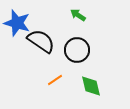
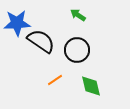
blue star: rotated 20 degrees counterclockwise
